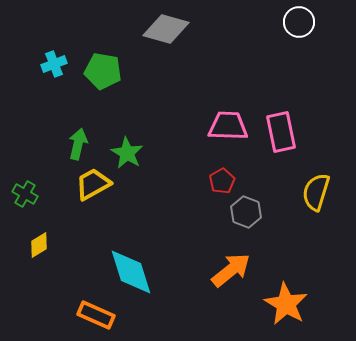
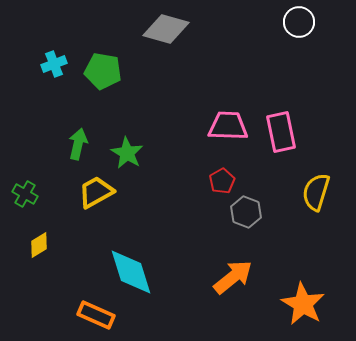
yellow trapezoid: moved 3 px right, 8 px down
orange arrow: moved 2 px right, 7 px down
orange star: moved 17 px right
